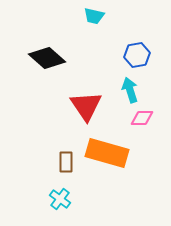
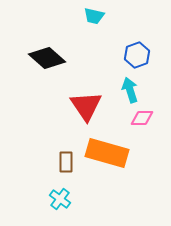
blue hexagon: rotated 10 degrees counterclockwise
